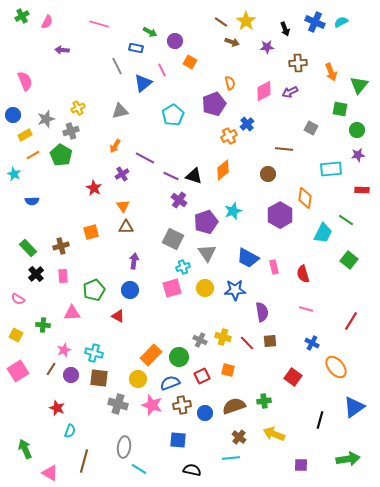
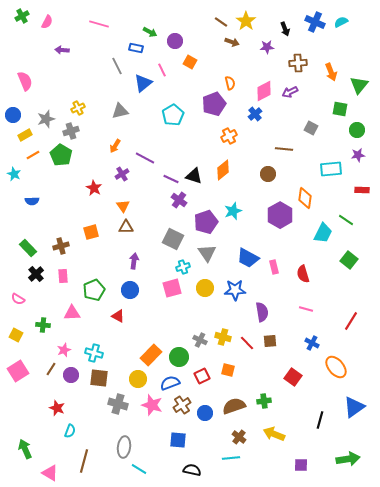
blue cross at (247, 124): moved 8 px right, 10 px up
purple line at (171, 176): moved 3 px down
brown cross at (182, 405): rotated 24 degrees counterclockwise
